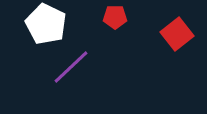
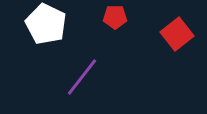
purple line: moved 11 px right, 10 px down; rotated 9 degrees counterclockwise
